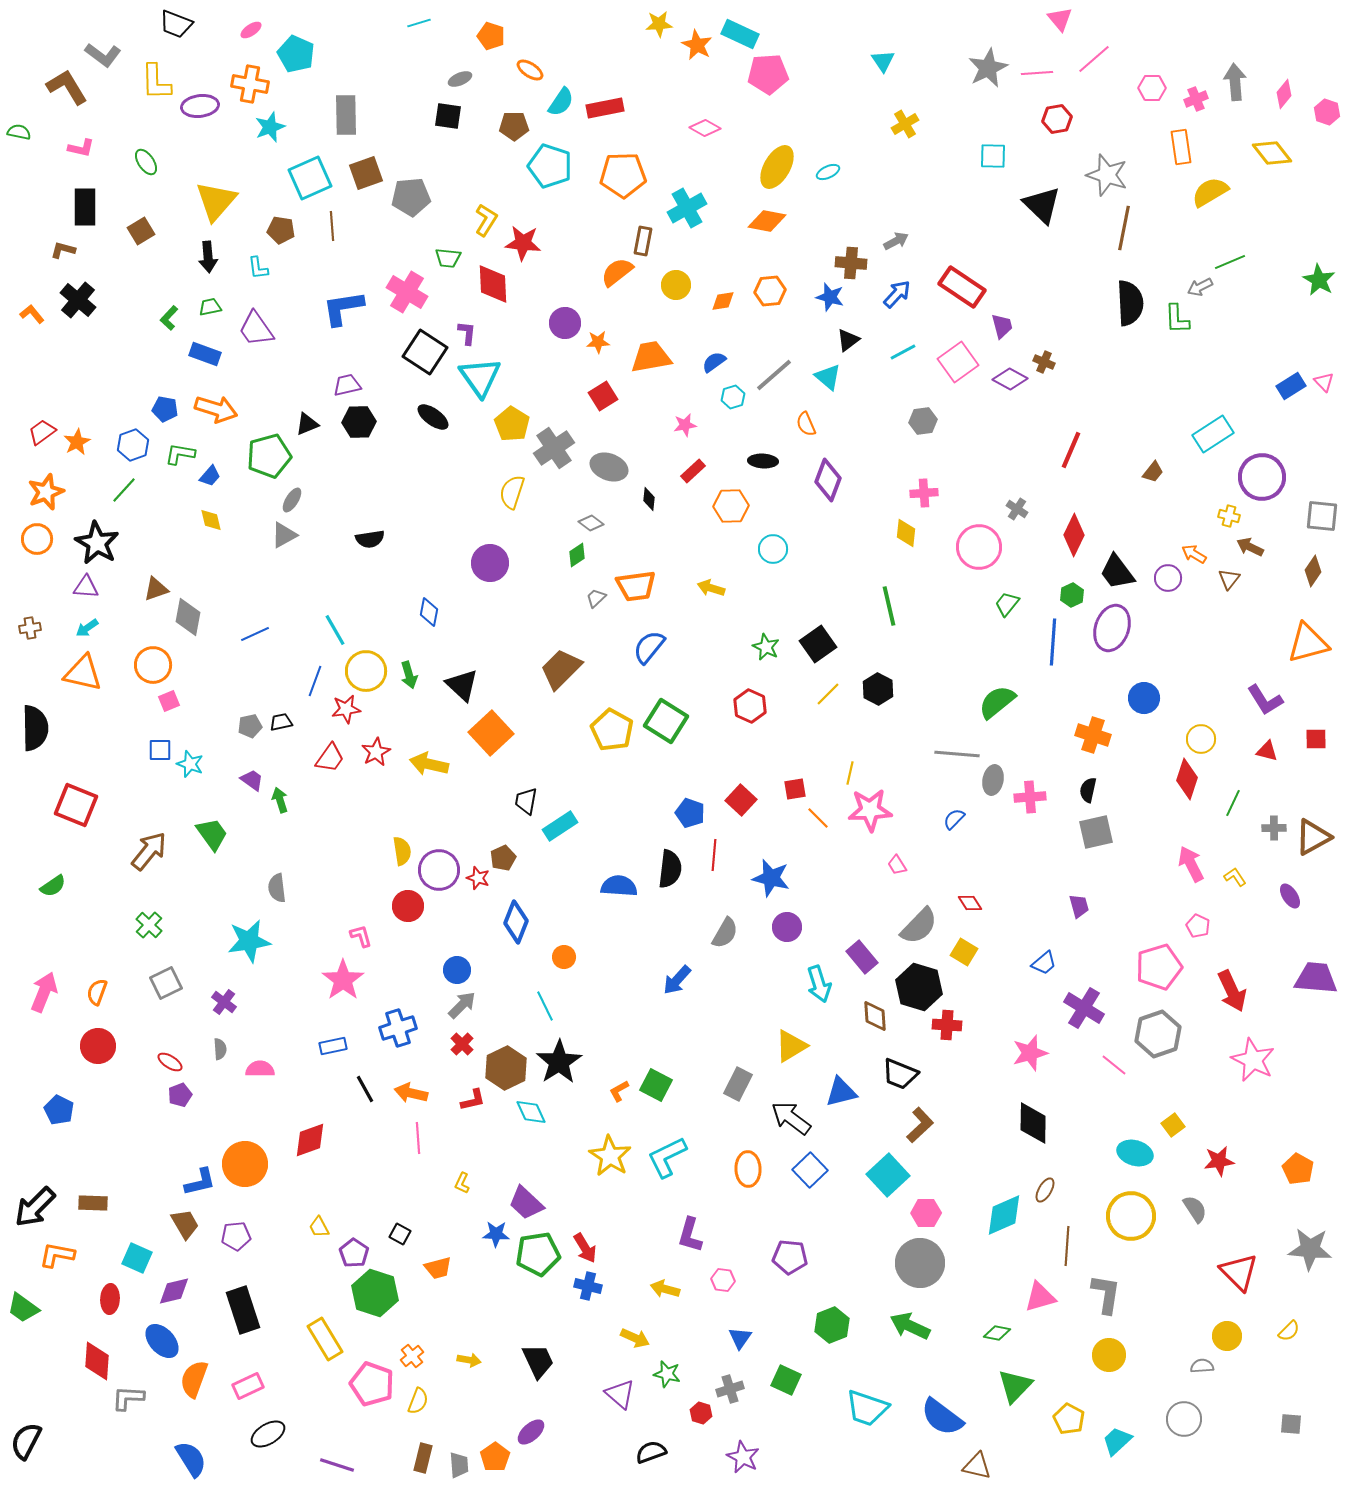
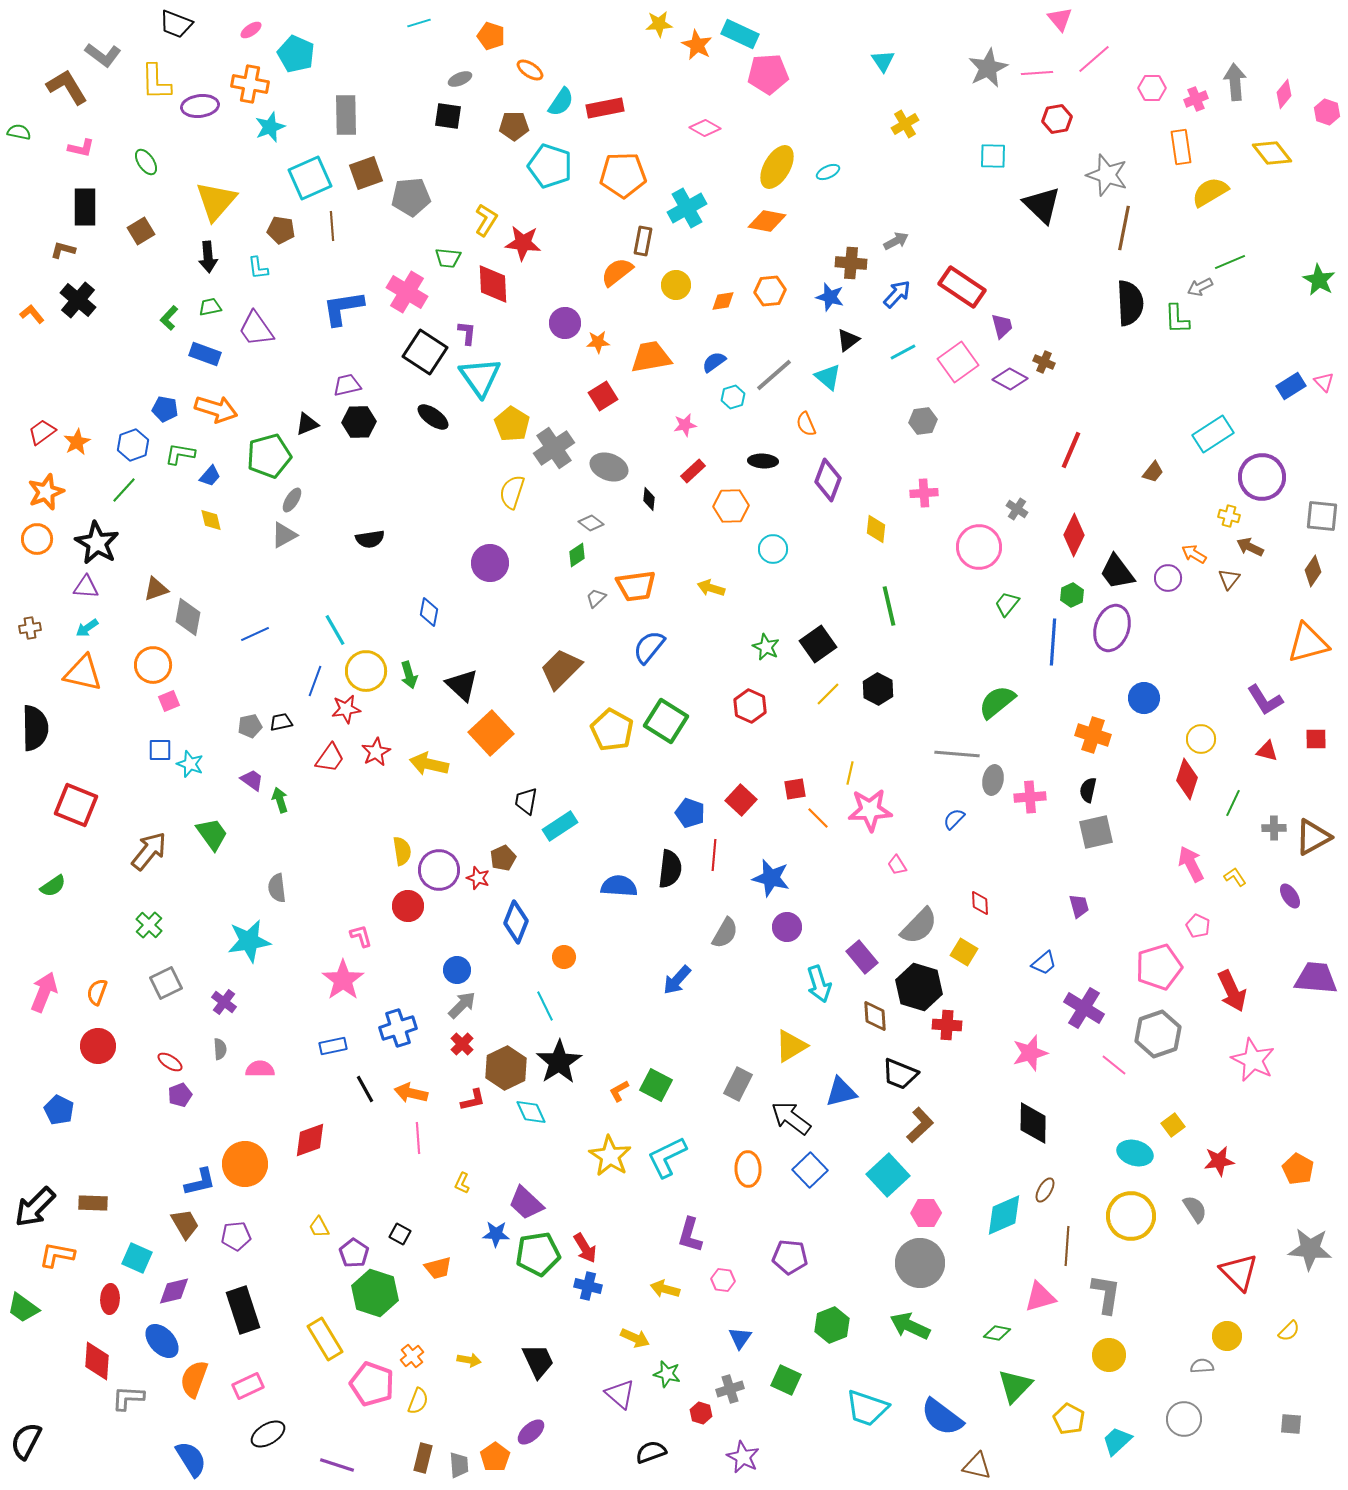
yellow diamond at (906, 533): moved 30 px left, 4 px up
red diamond at (970, 903): moved 10 px right; rotated 30 degrees clockwise
